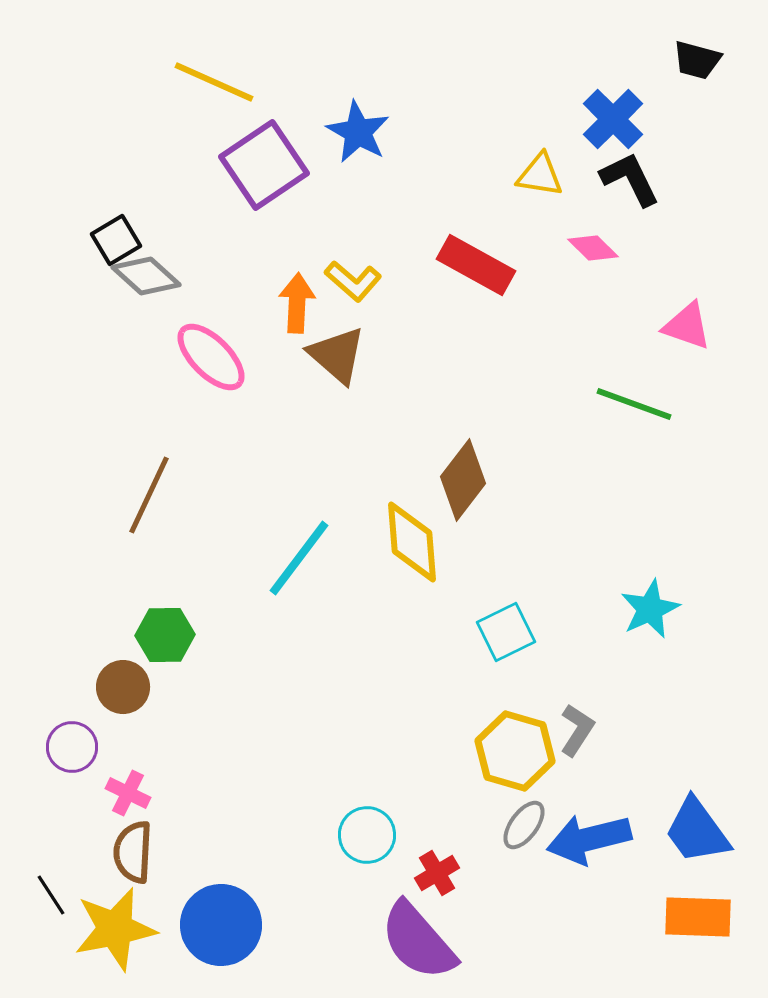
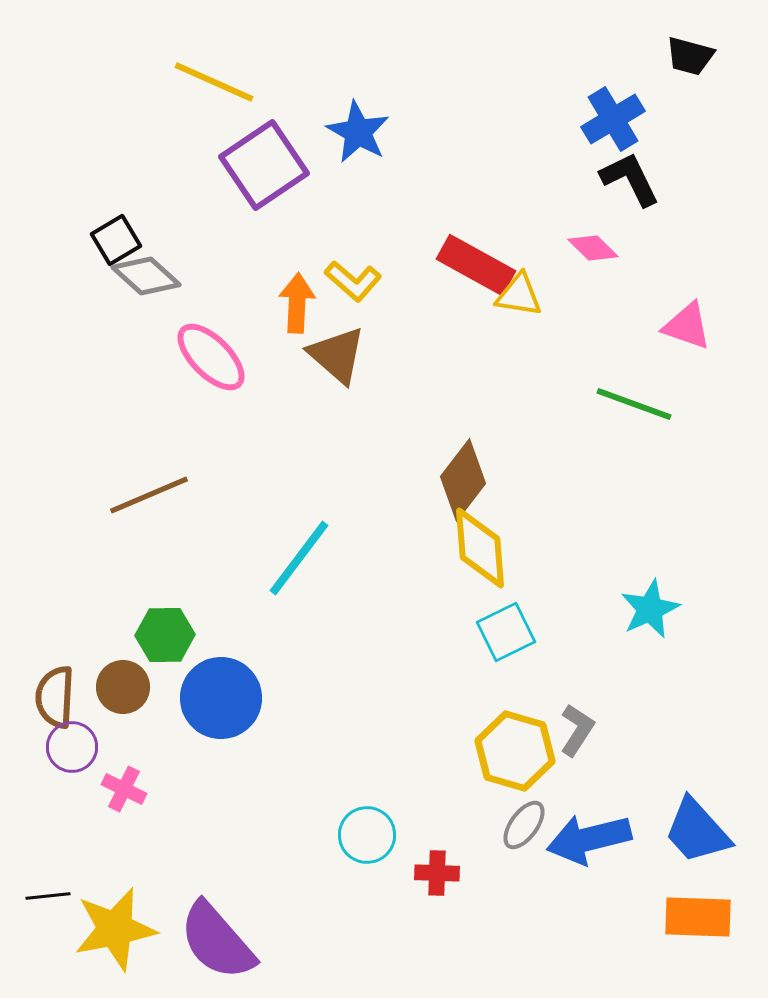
black trapezoid: moved 7 px left, 4 px up
blue cross: rotated 14 degrees clockwise
yellow triangle: moved 21 px left, 120 px down
brown line: rotated 42 degrees clockwise
yellow diamond: moved 68 px right, 6 px down
pink cross: moved 4 px left, 4 px up
blue trapezoid: rotated 6 degrees counterclockwise
brown semicircle: moved 78 px left, 155 px up
red cross: rotated 33 degrees clockwise
black line: moved 3 px left, 1 px down; rotated 63 degrees counterclockwise
blue circle: moved 227 px up
purple semicircle: moved 201 px left
